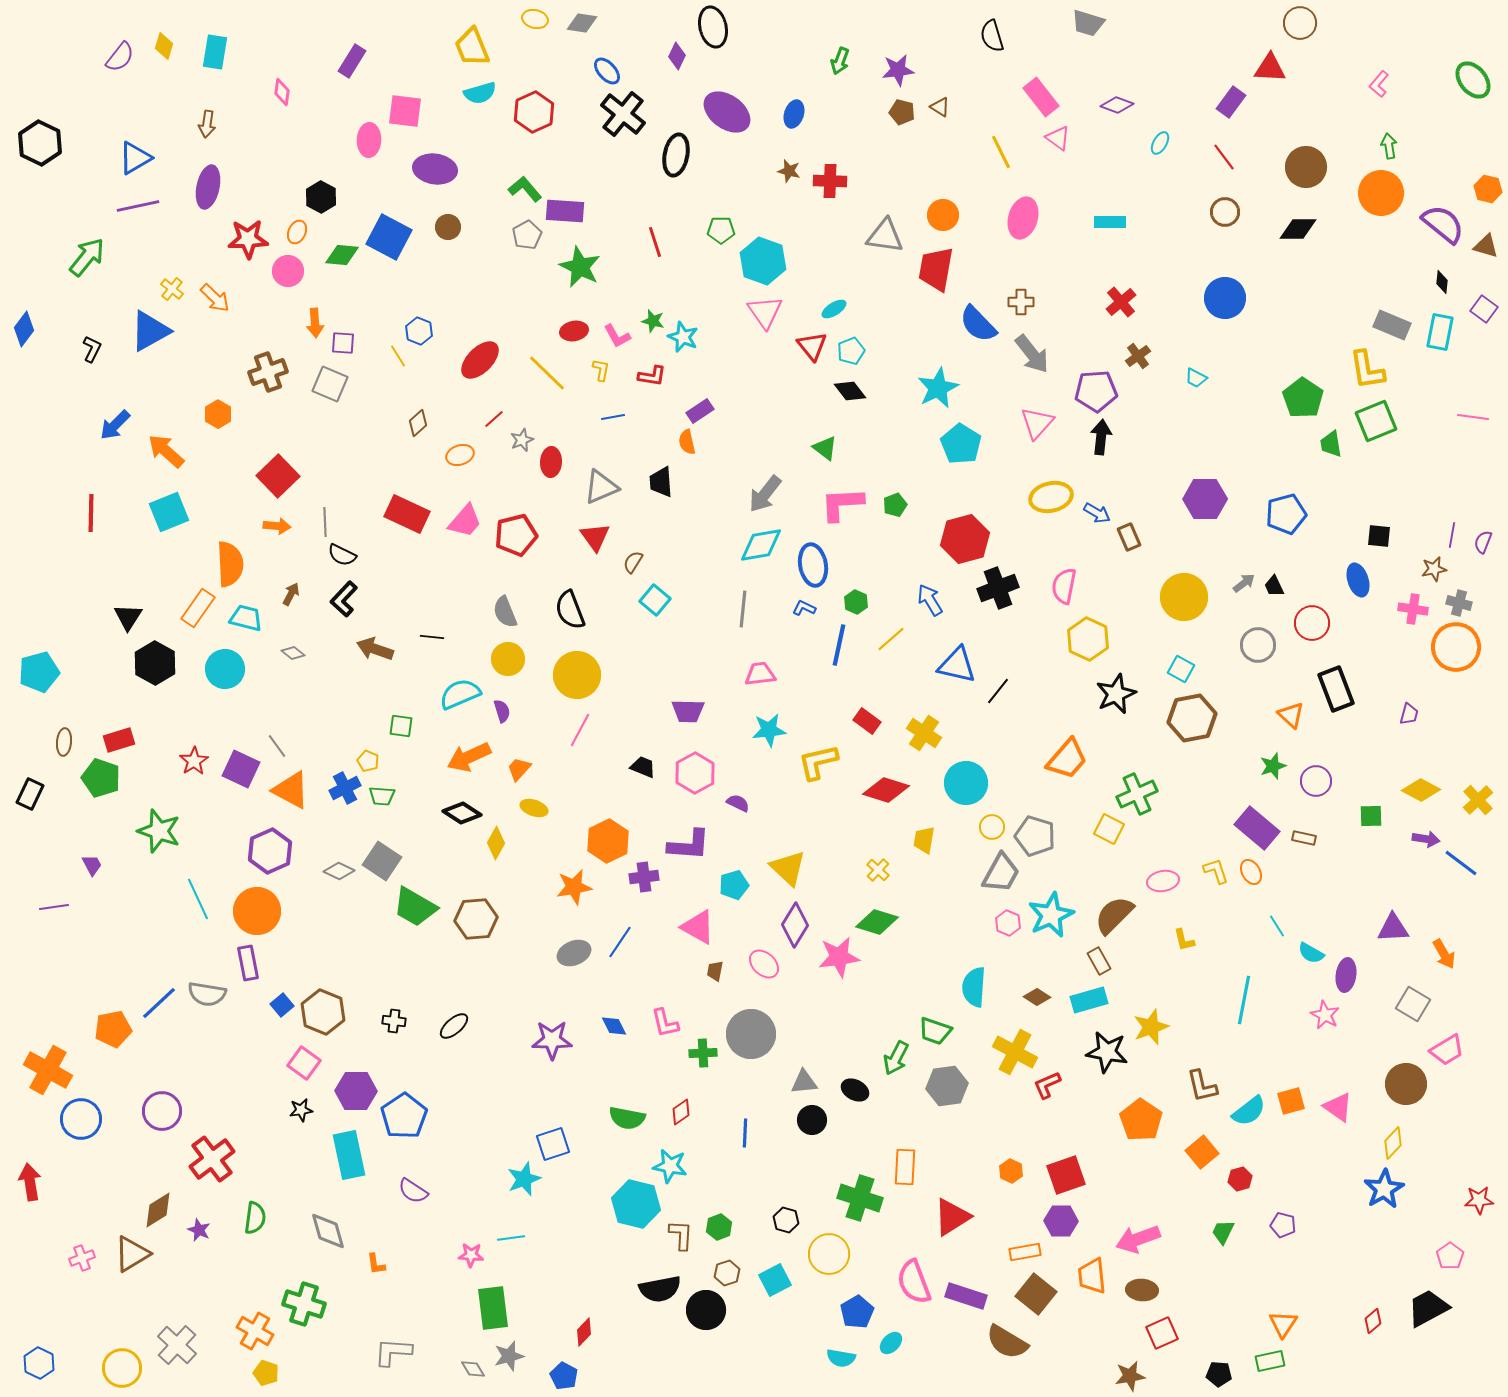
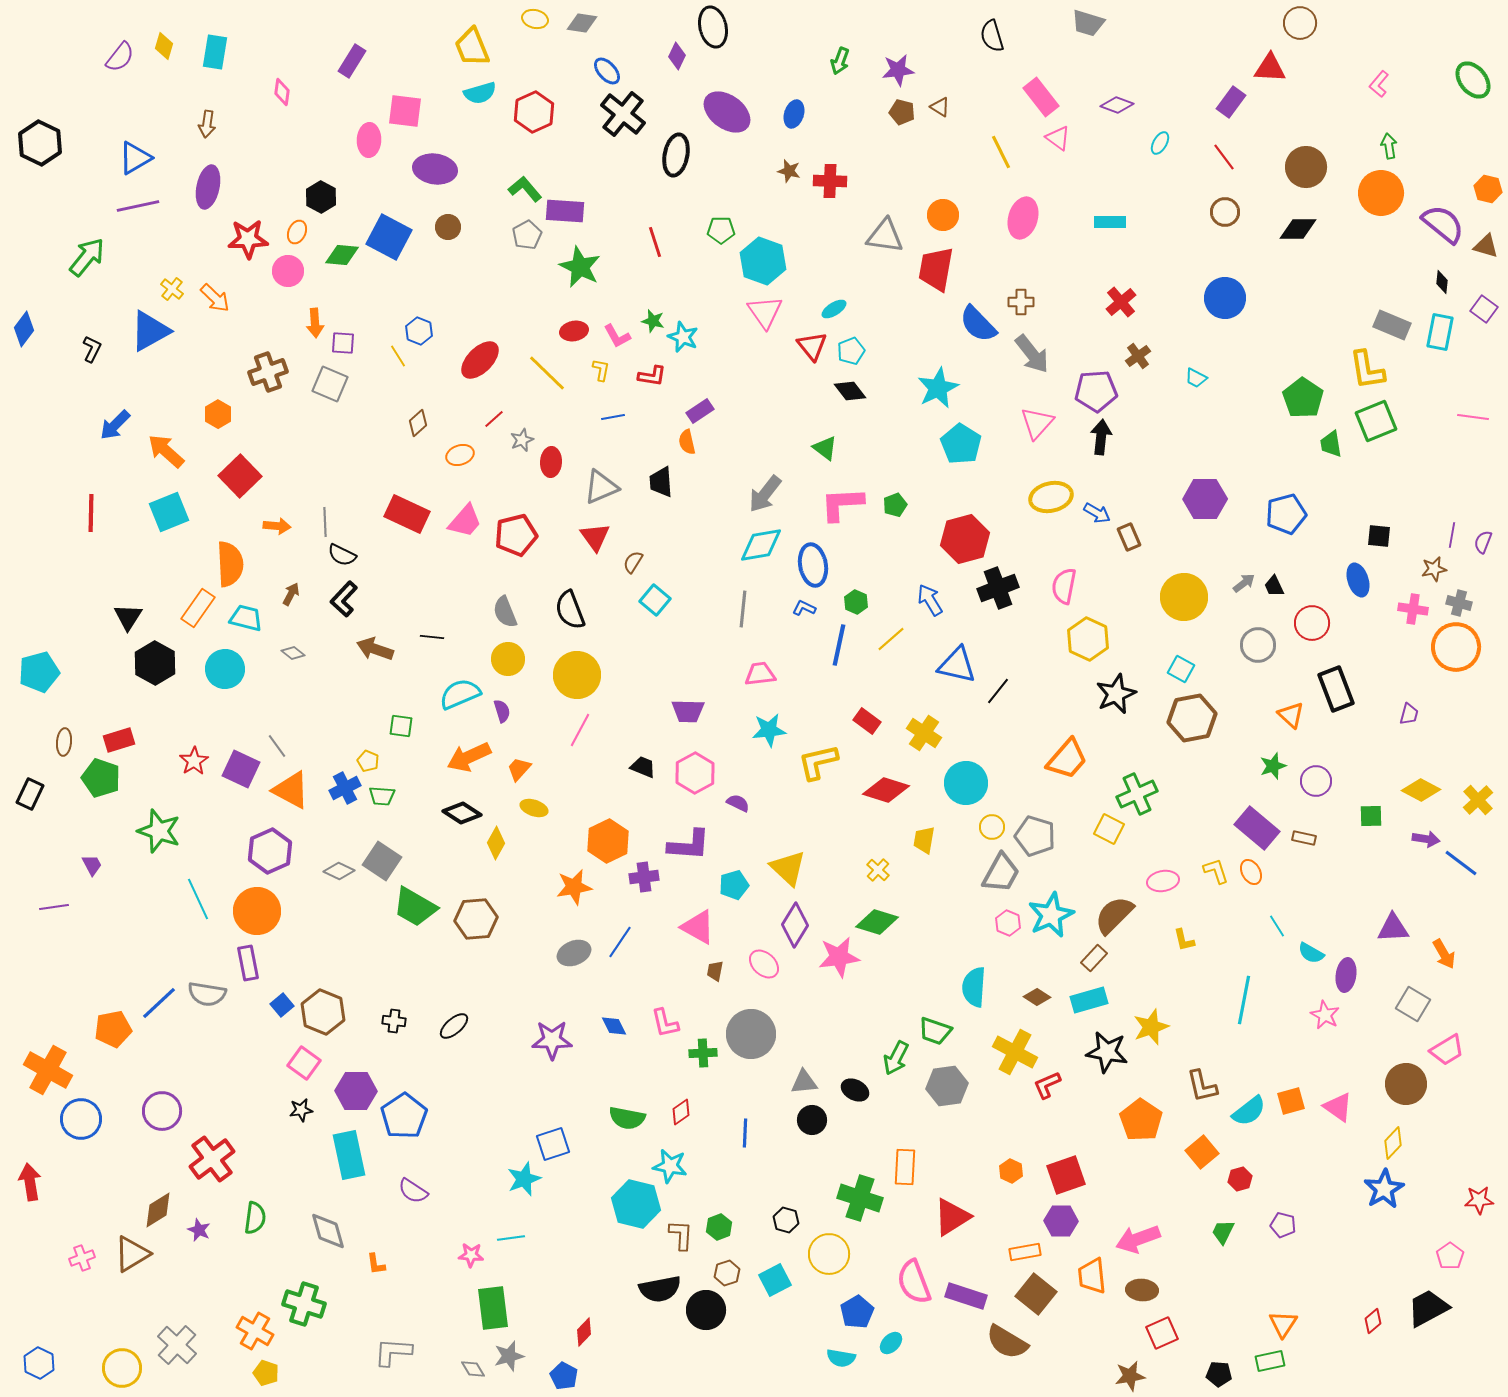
red square at (278, 476): moved 38 px left
brown rectangle at (1099, 961): moved 5 px left, 3 px up; rotated 72 degrees clockwise
